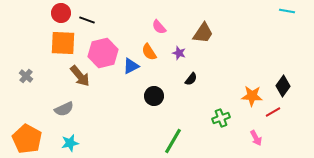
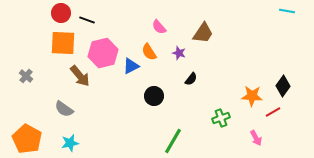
gray semicircle: rotated 60 degrees clockwise
